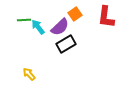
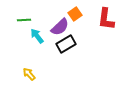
red L-shape: moved 2 px down
cyan arrow: moved 1 px left, 9 px down
